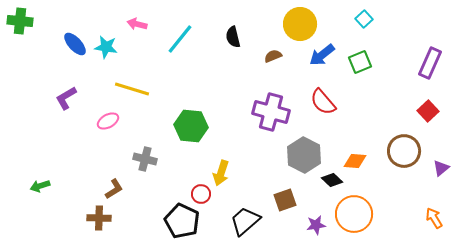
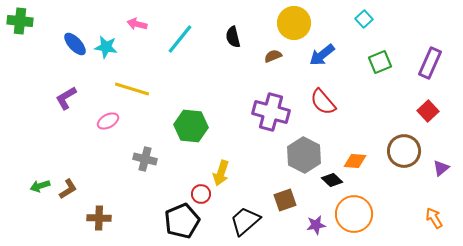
yellow circle: moved 6 px left, 1 px up
green square: moved 20 px right
brown L-shape: moved 46 px left
black pentagon: rotated 24 degrees clockwise
